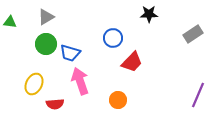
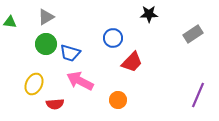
pink arrow: rotated 44 degrees counterclockwise
